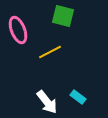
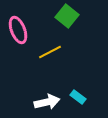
green square: moved 4 px right; rotated 25 degrees clockwise
white arrow: rotated 65 degrees counterclockwise
